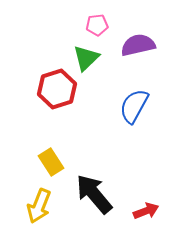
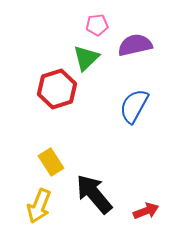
purple semicircle: moved 3 px left
